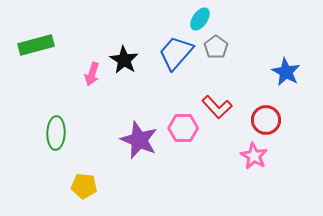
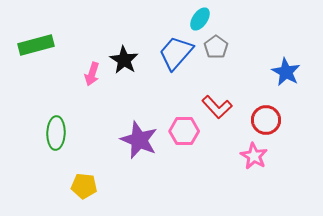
pink hexagon: moved 1 px right, 3 px down
